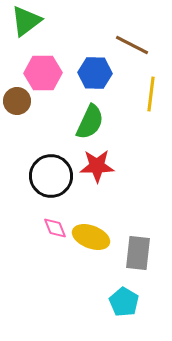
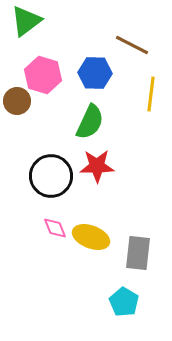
pink hexagon: moved 2 px down; rotated 18 degrees clockwise
